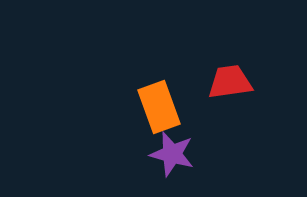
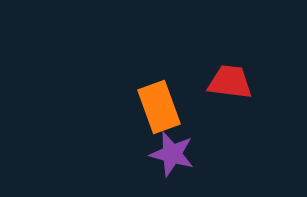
red trapezoid: rotated 15 degrees clockwise
